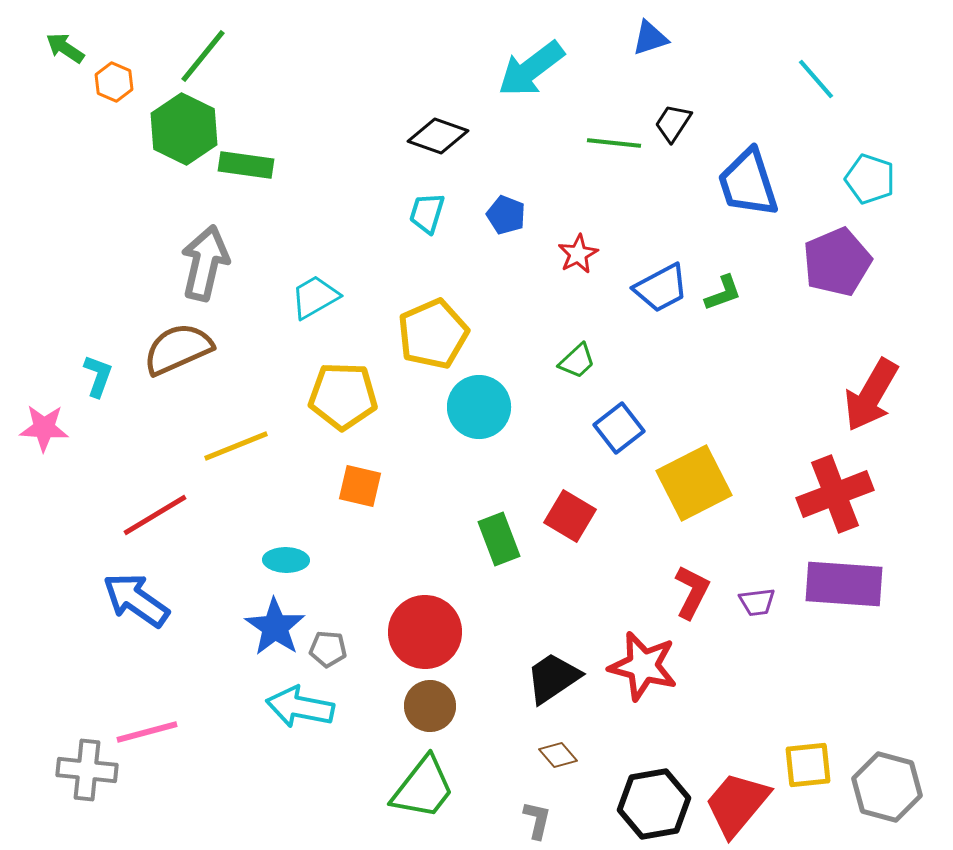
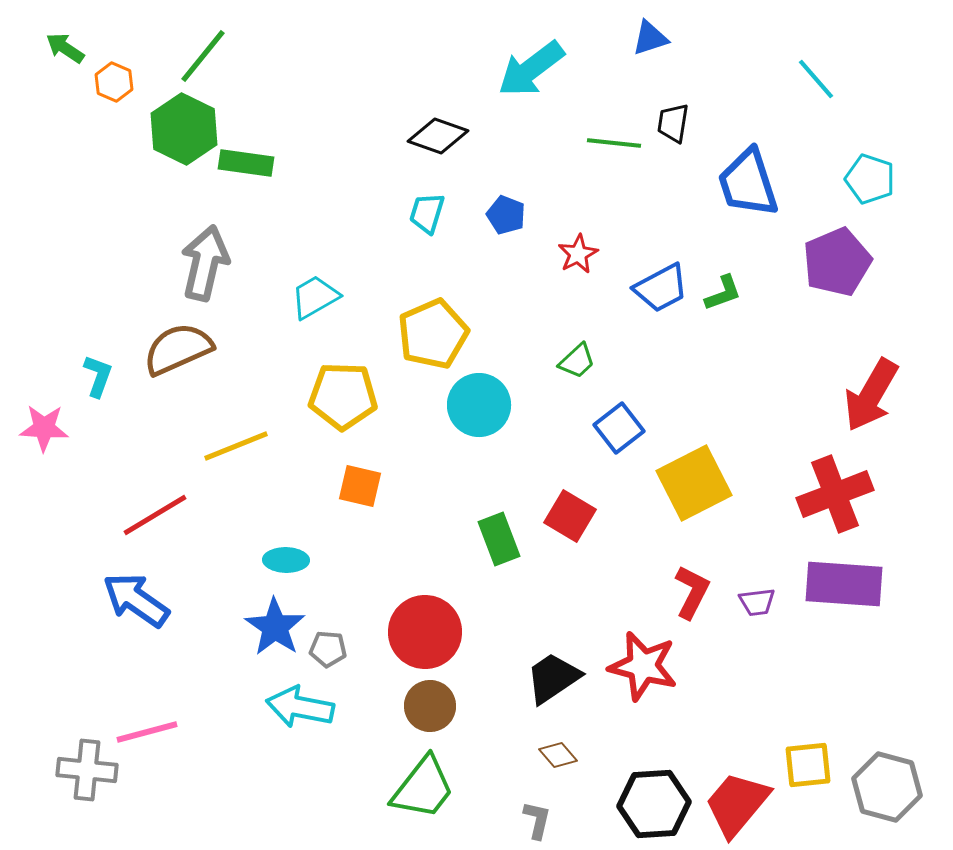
black trapezoid at (673, 123): rotated 24 degrees counterclockwise
green rectangle at (246, 165): moved 2 px up
cyan circle at (479, 407): moved 2 px up
black hexagon at (654, 804): rotated 6 degrees clockwise
